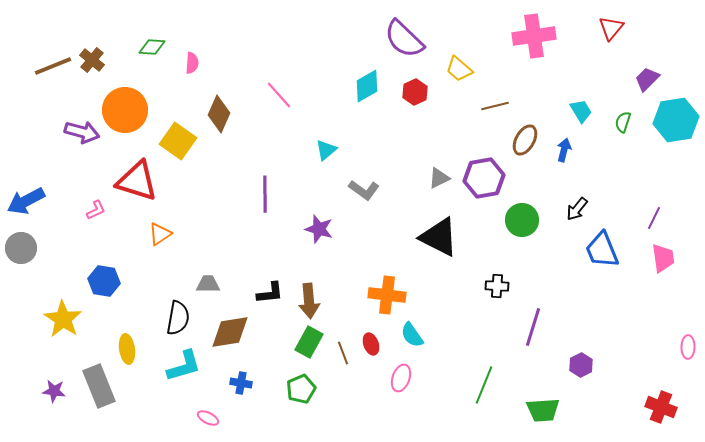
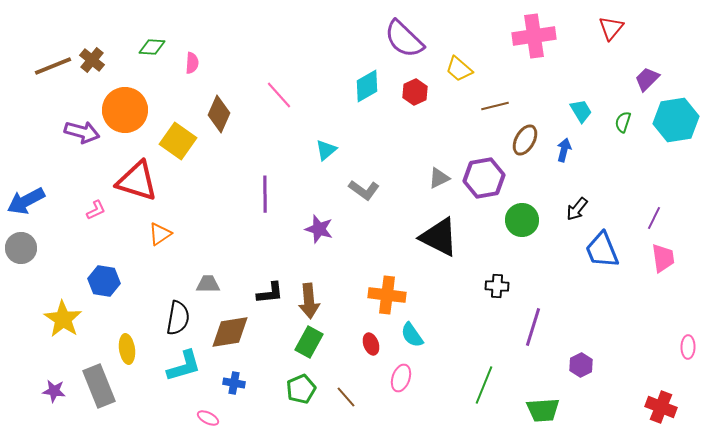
brown line at (343, 353): moved 3 px right, 44 px down; rotated 20 degrees counterclockwise
blue cross at (241, 383): moved 7 px left
